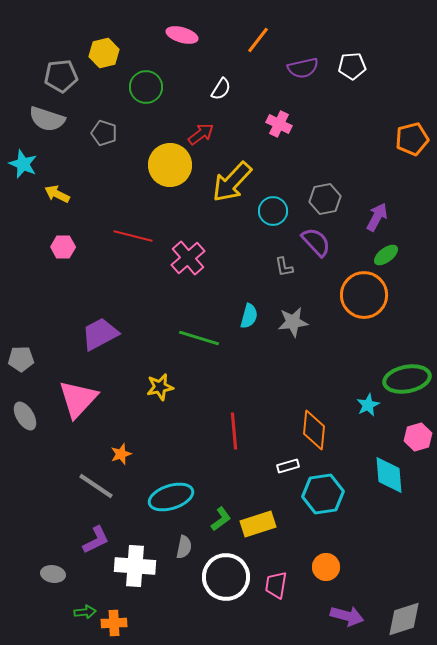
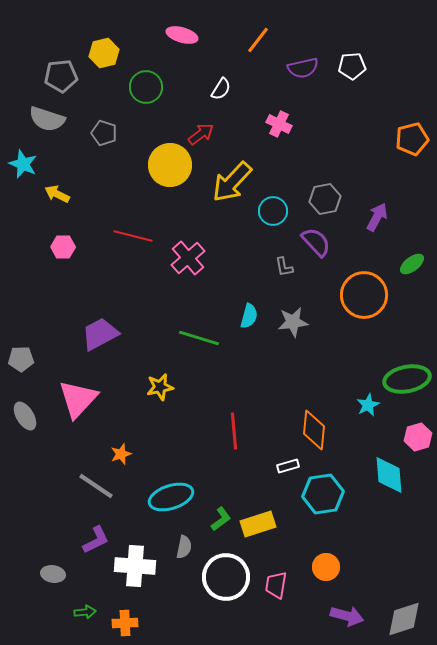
green ellipse at (386, 255): moved 26 px right, 9 px down
orange cross at (114, 623): moved 11 px right
